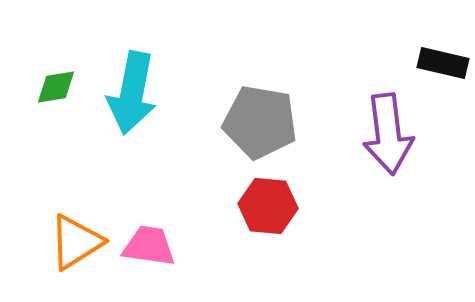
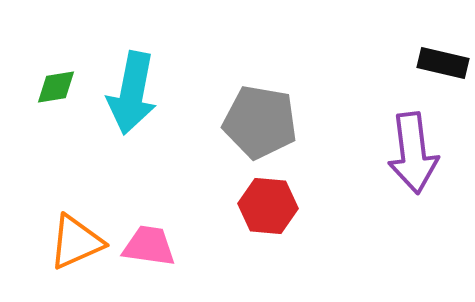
purple arrow: moved 25 px right, 19 px down
orange triangle: rotated 8 degrees clockwise
